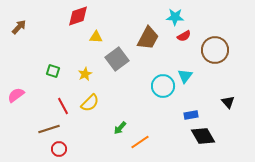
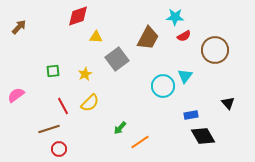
green square: rotated 24 degrees counterclockwise
black triangle: moved 1 px down
